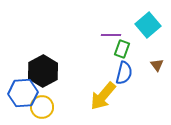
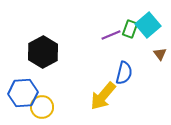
purple line: rotated 24 degrees counterclockwise
green rectangle: moved 8 px right, 20 px up
brown triangle: moved 3 px right, 11 px up
black hexagon: moved 19 px up
